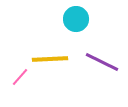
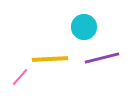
cyan circle: moved 8 px right, 8 px down
purple line: moved 4 px up; rotated 40 degrees counterclockwise
